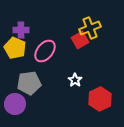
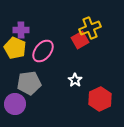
pink ellipse: moved 2 px left
